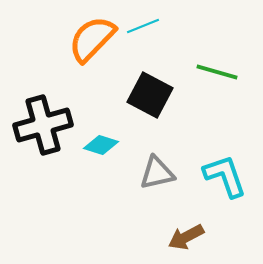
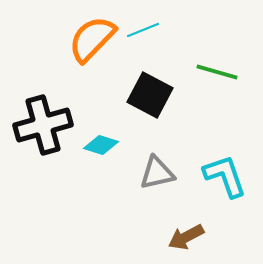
cyan line: moved 4 px down
